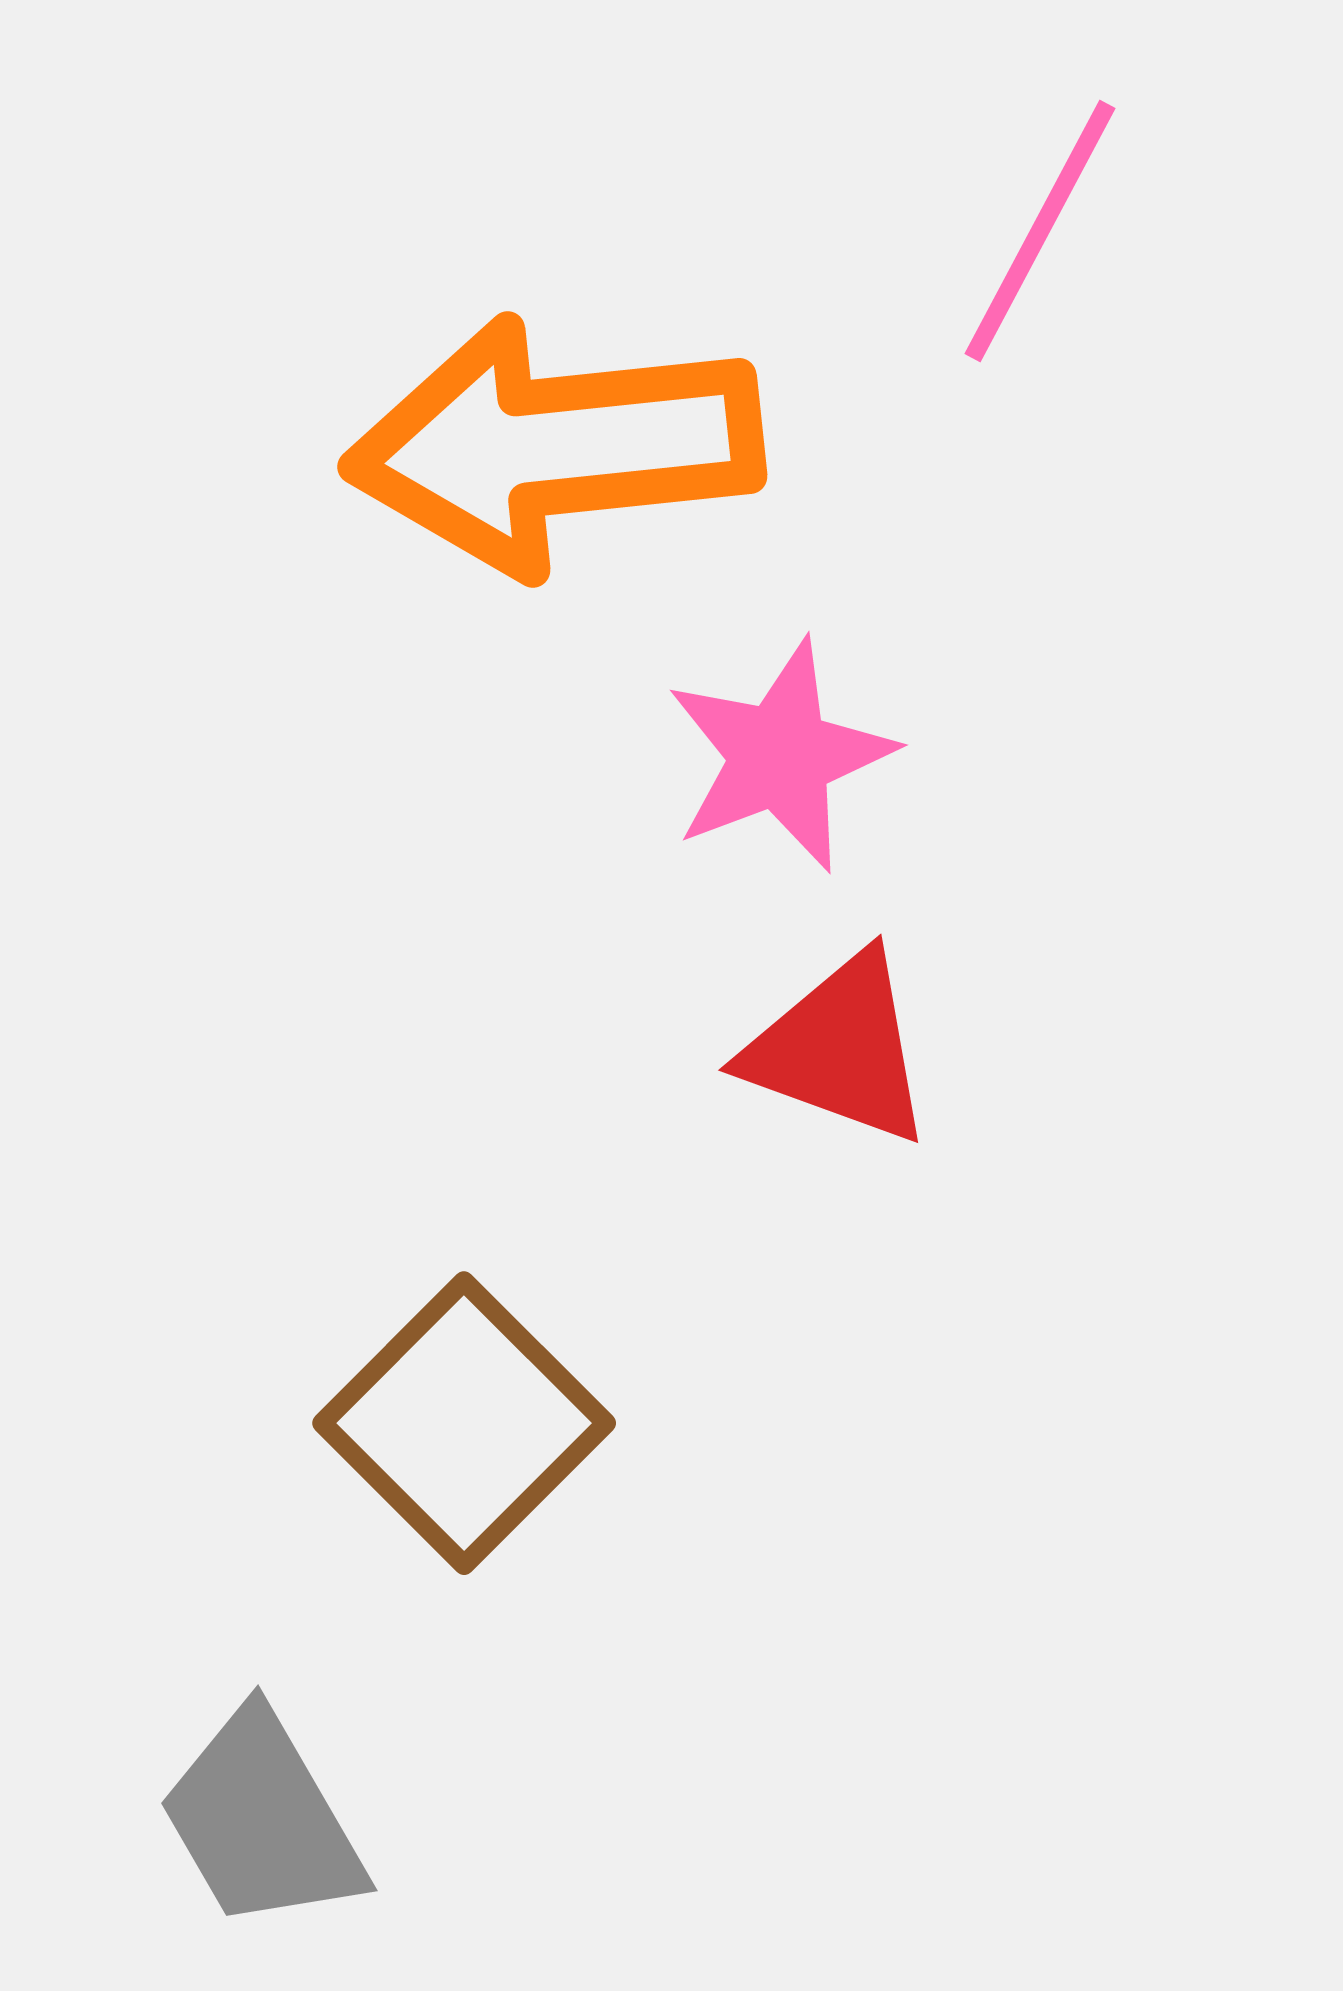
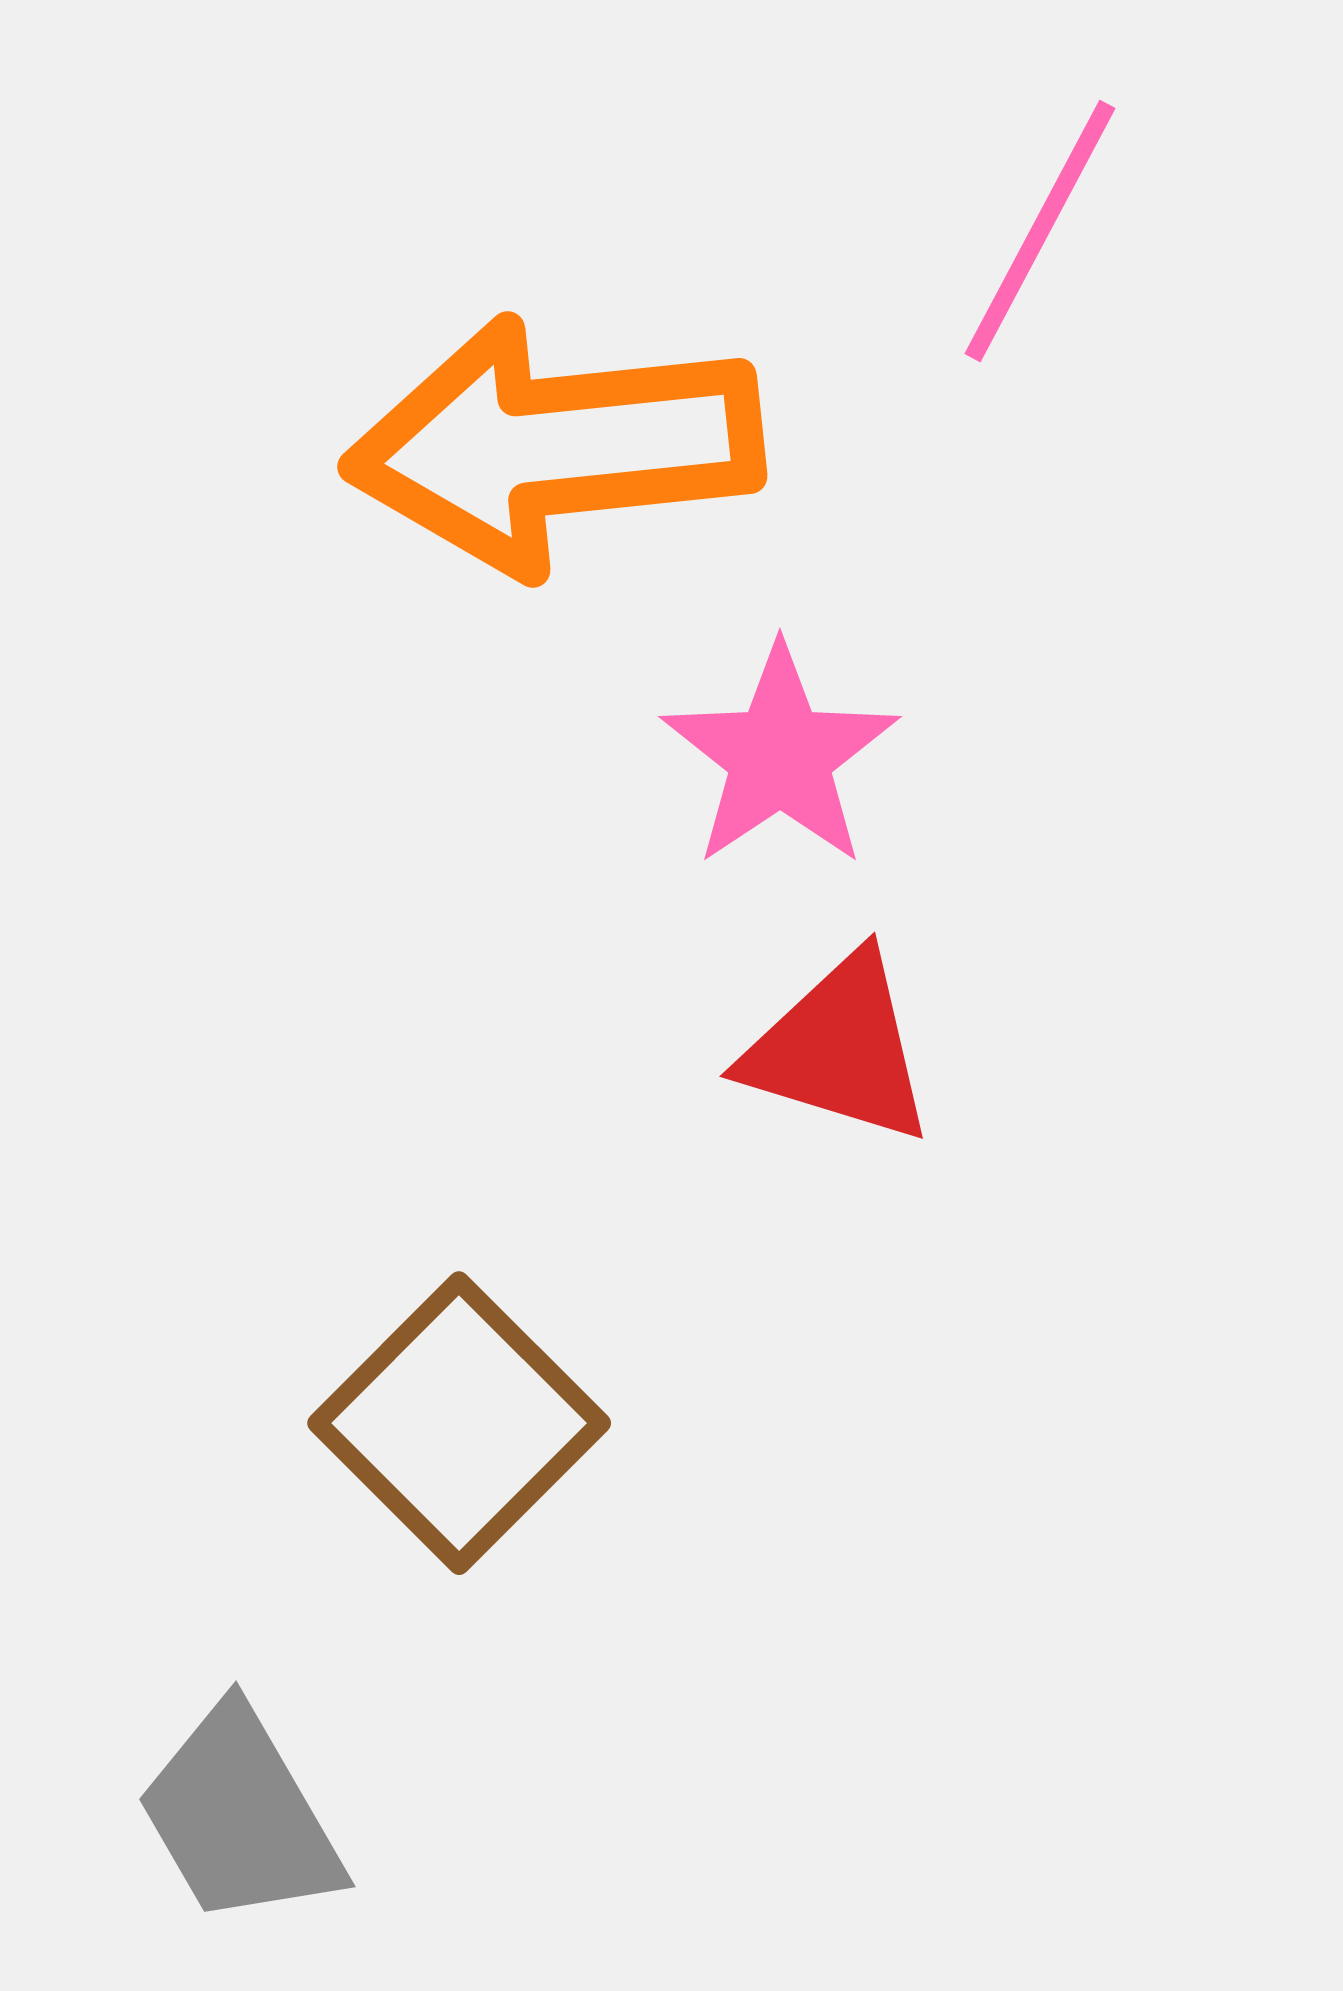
pink star: rotated 13 degrees counterclockwise
red triangle: rotated 3 degrees counterclockwise
brown square: moved 5 px left
gray trapezoid: moved 22 px left, 4 px up
